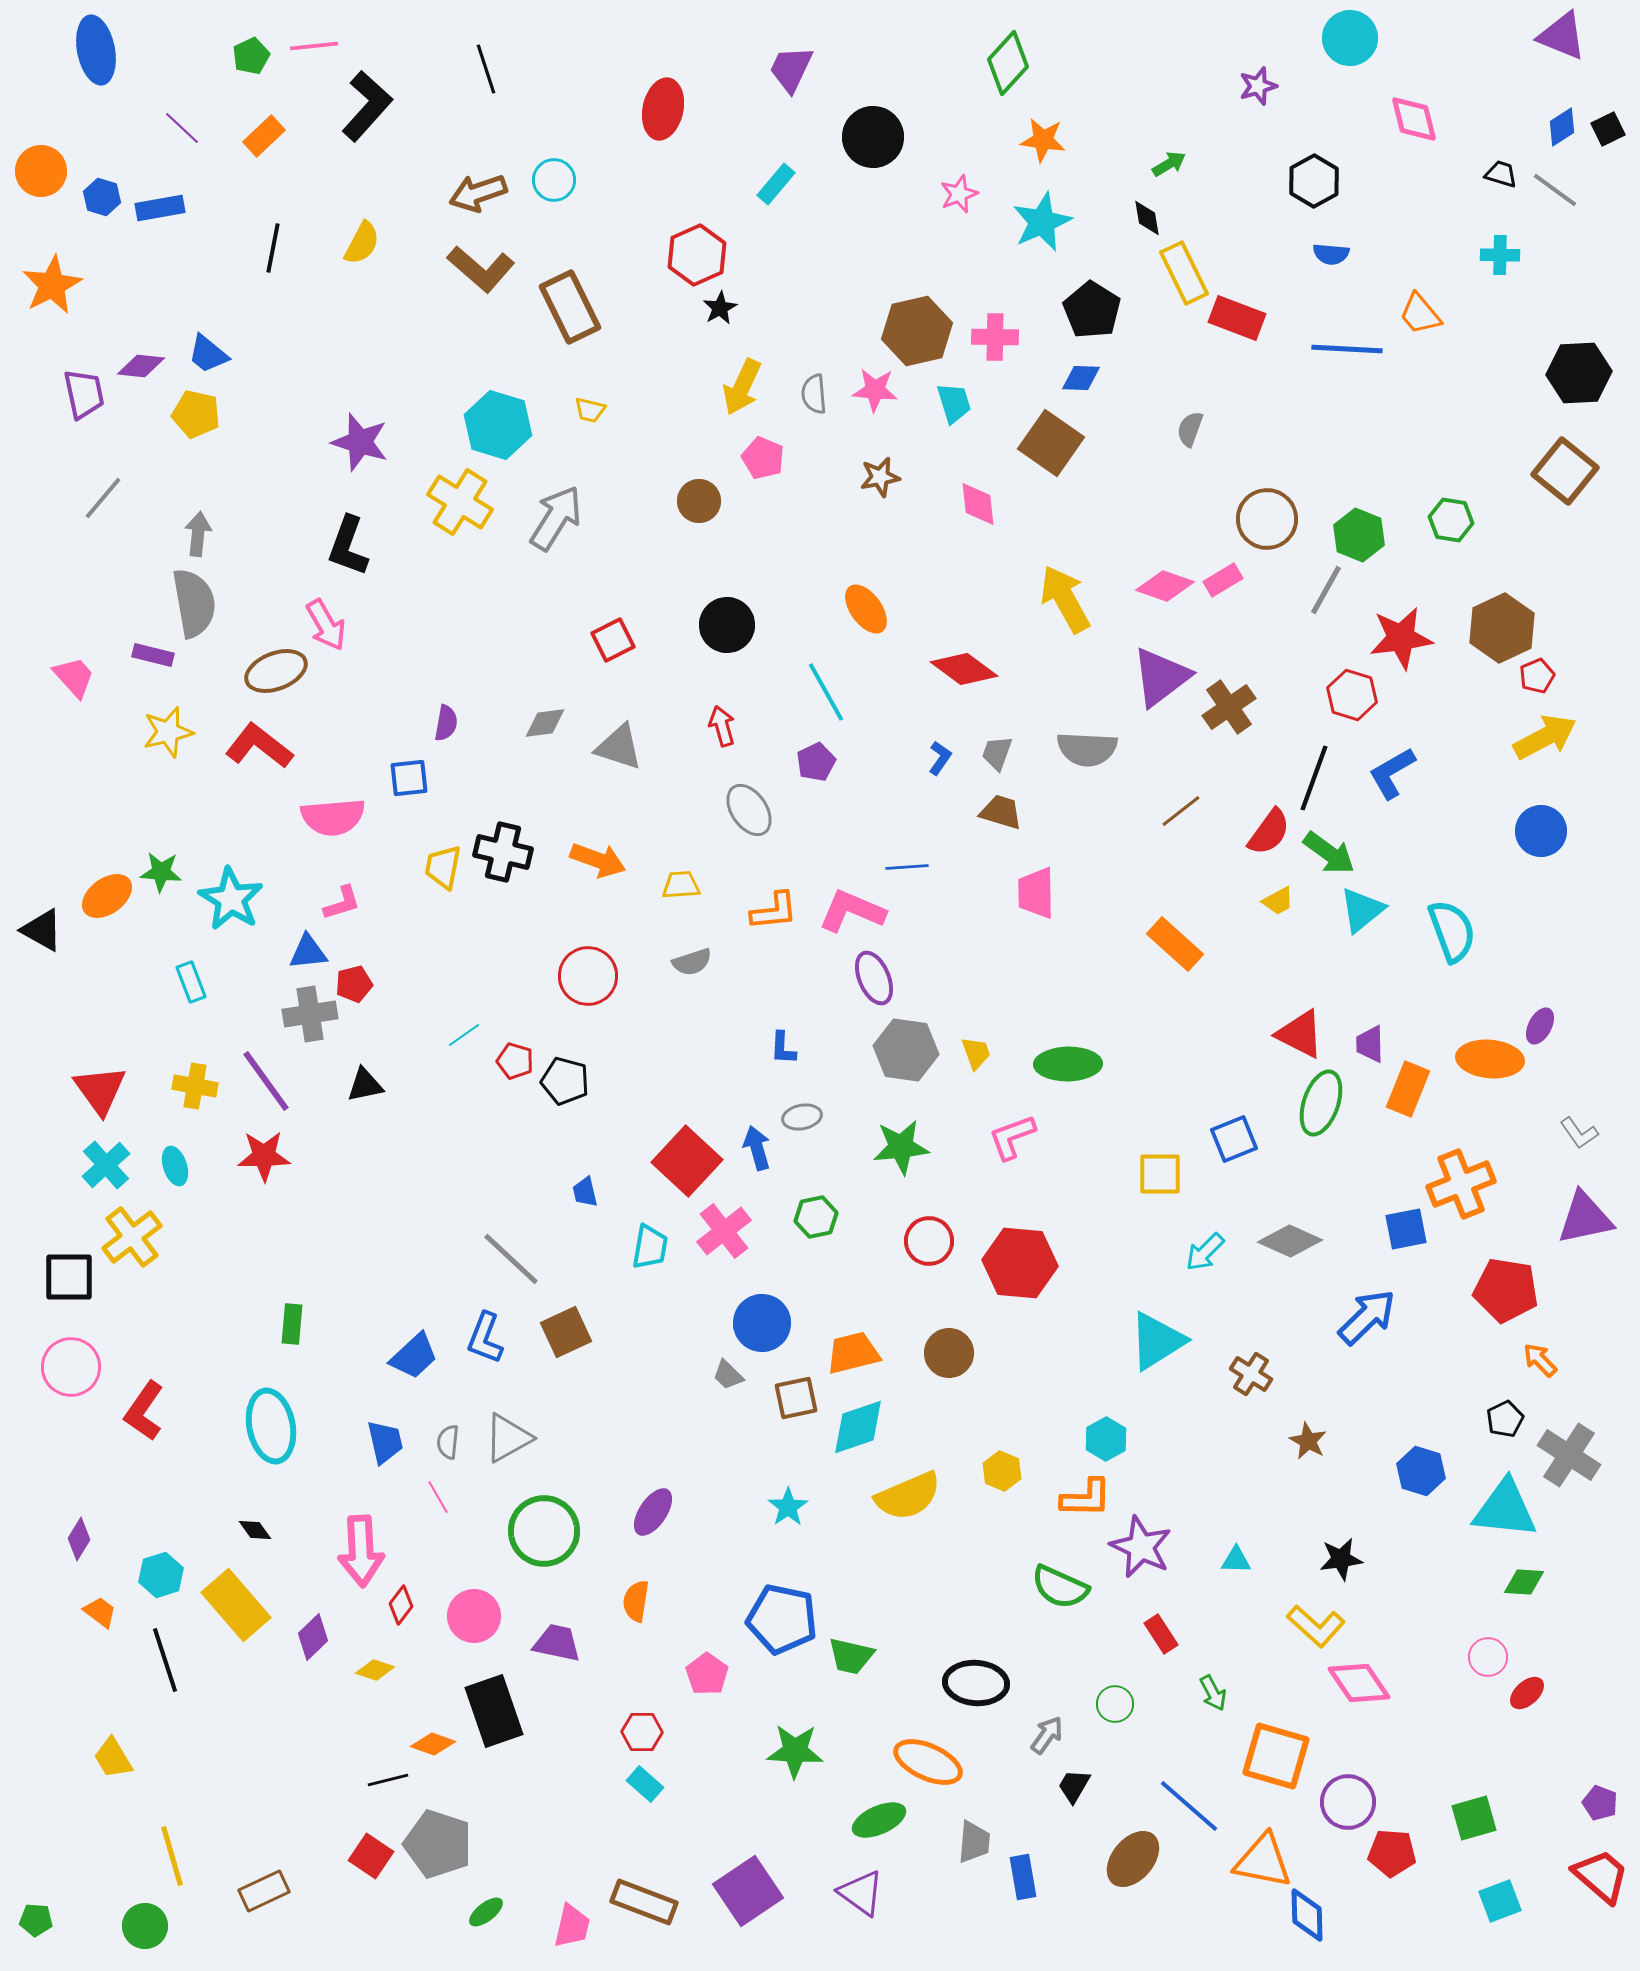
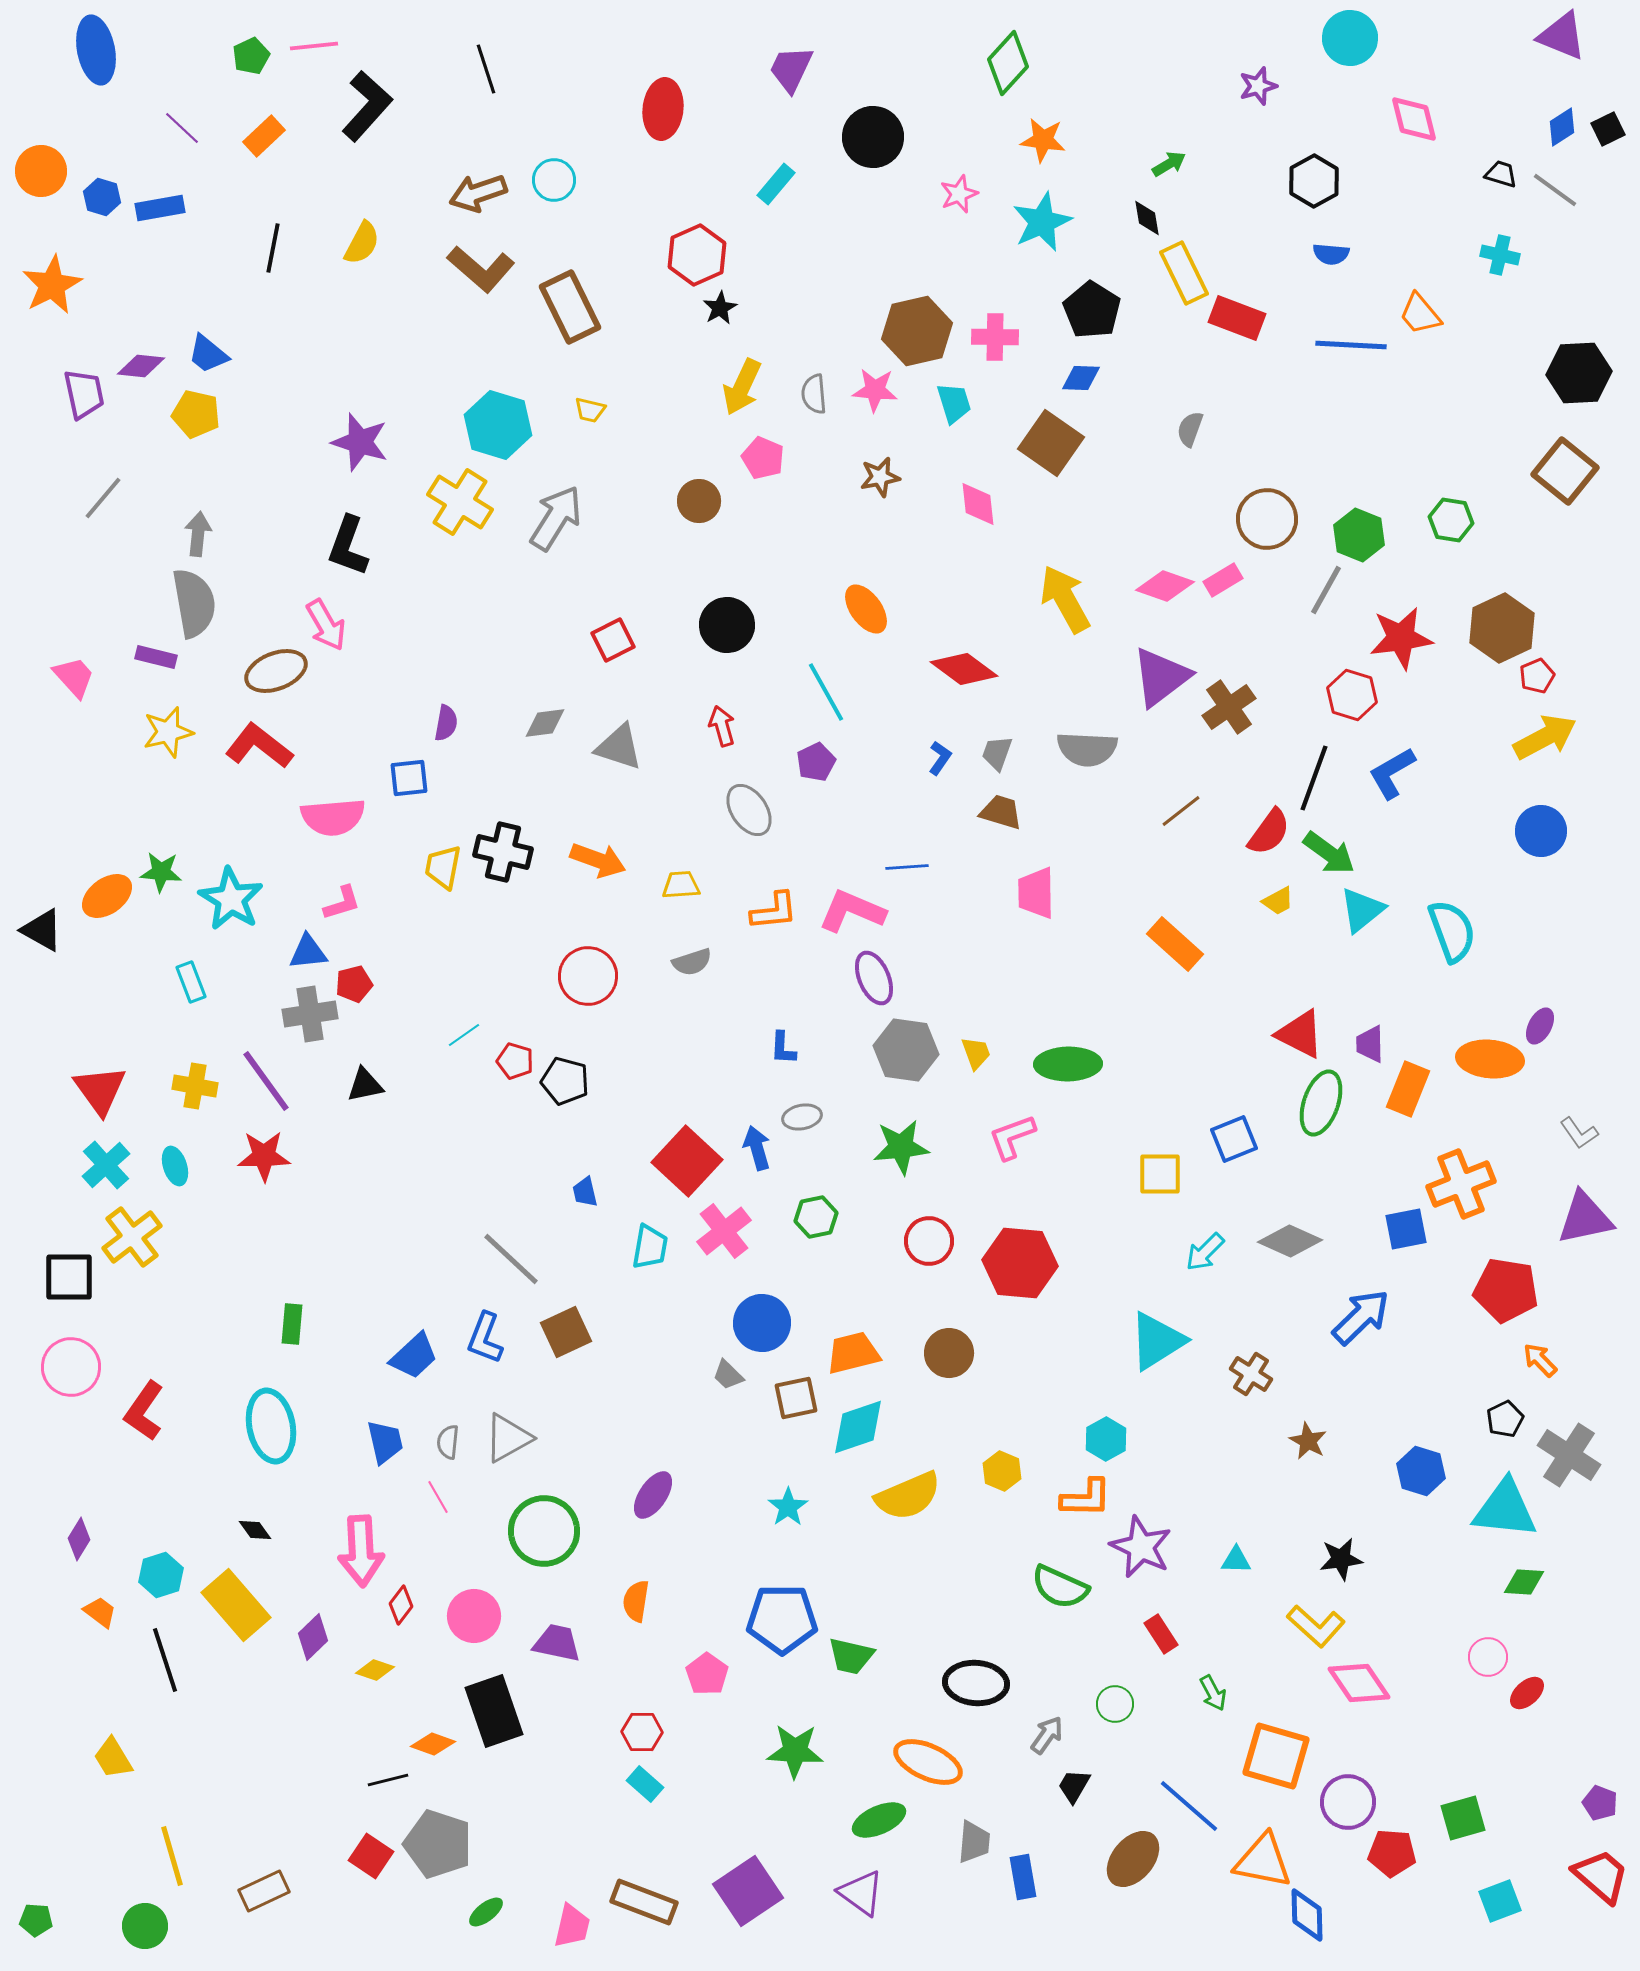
red ellipse at (663, 109): rotated 6 degrees counterclockwise
cyan cross at (1500, 255): rotated 12 degrees clockwise
blue line at (1347, 349): moved 4 px right, 4 px up
purple rectangle at (153, 655): moved 3 px right, 2 px down
blue arrow at (1367, 1317): moved 6 px left
purple ellipse at (653, 1512): moved 17 px up
blue pentagon at (782, 1619): rotated 12 degrees counterclockwise
green square at (1474, 1818): moved 11 px left
